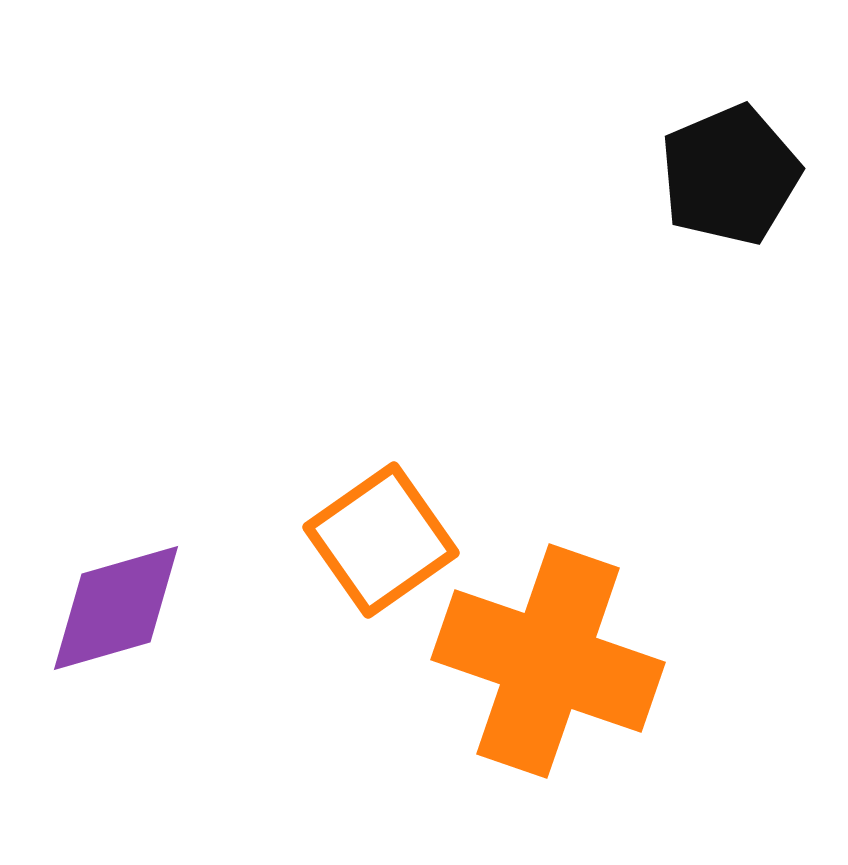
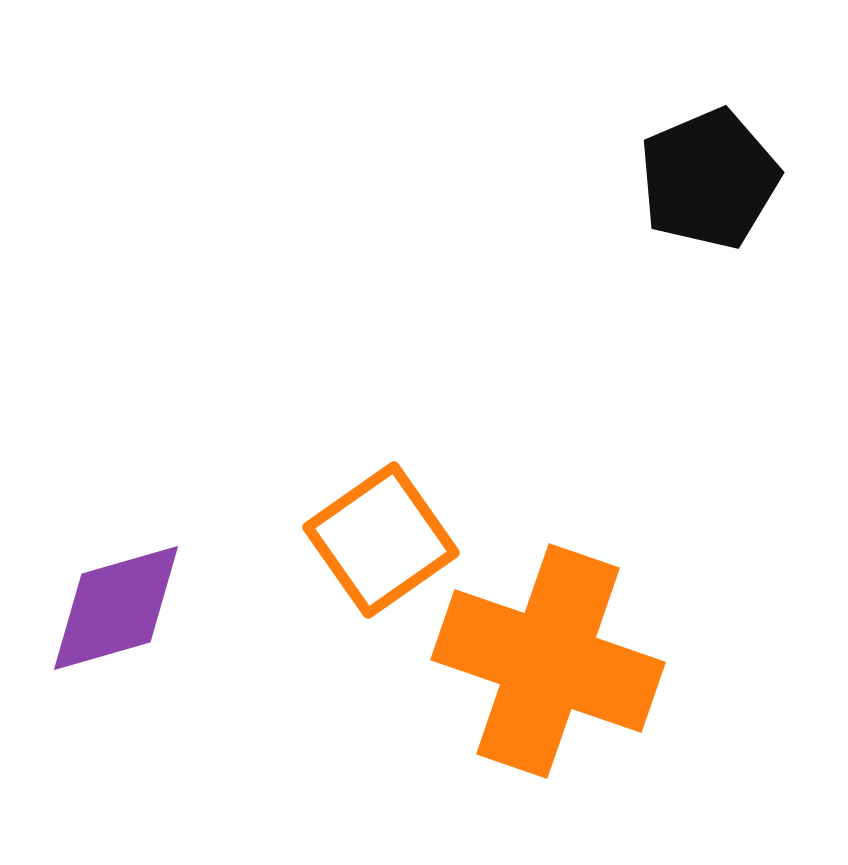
black pentagon: moved 21 px left, 4 px down
